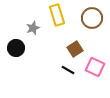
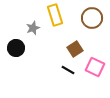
yellow rectangle: moved 2 px left
